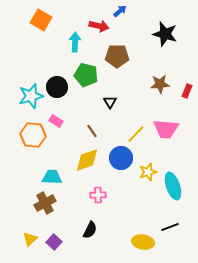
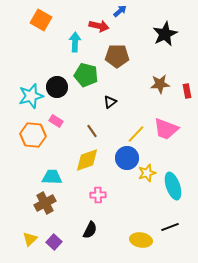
black star: rotated 30 degrees clockwise
red rectangle: rotated 32 degrees counterclockwise
black triangle: rotated 24 degrees clockwise
pink trapezoid: rotated 16 degrees clockwise
blue circle: moved 6 px right
yellow star: moved 1 px left, 1 px down
yellow ellipse: moved 2 px left, 2 px up
